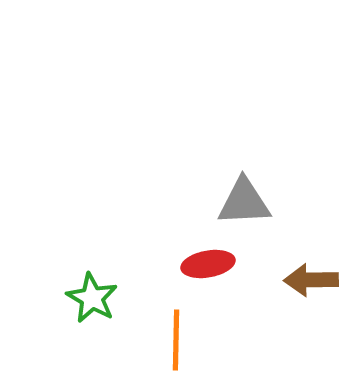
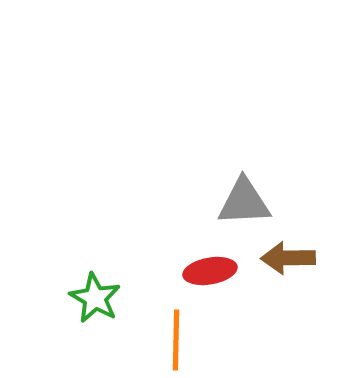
red ellipse: moved 2 px right, 7 px down
brown arrow: moved 23 px left, 22 px up
green star: moved 3 px right
